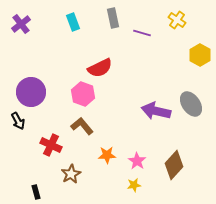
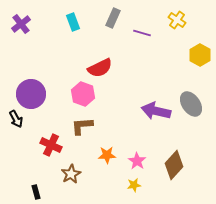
gray rectangle: rotated 36 degrees clockwise
purple circle: moved 2 px down
black arrow: moved 2 px left, 2 px up
brown L-shape: rotated 55 degrees counterclockwise
